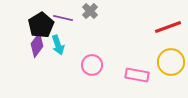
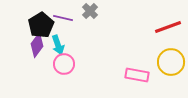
pink circle: moved 28 px left, 1 px up
